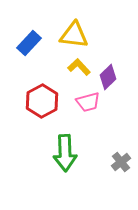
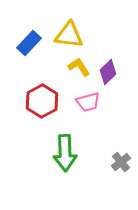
yellow triangle: moved 5 px left
yellow L-shape: rotated 10 degrees clockwise
purple diamond: moved 5 px up
